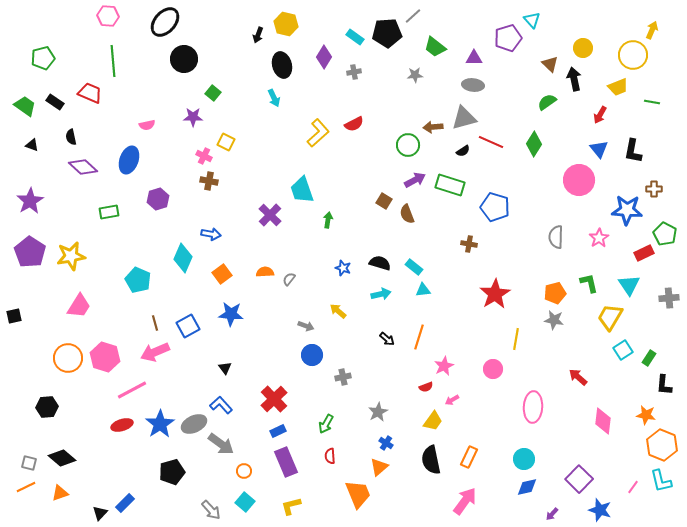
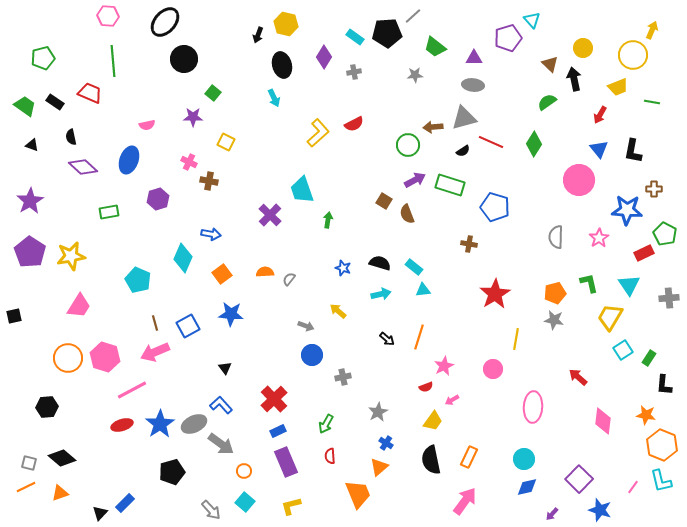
pink cross at (204, 156): moved 15 px left, 6 px down
